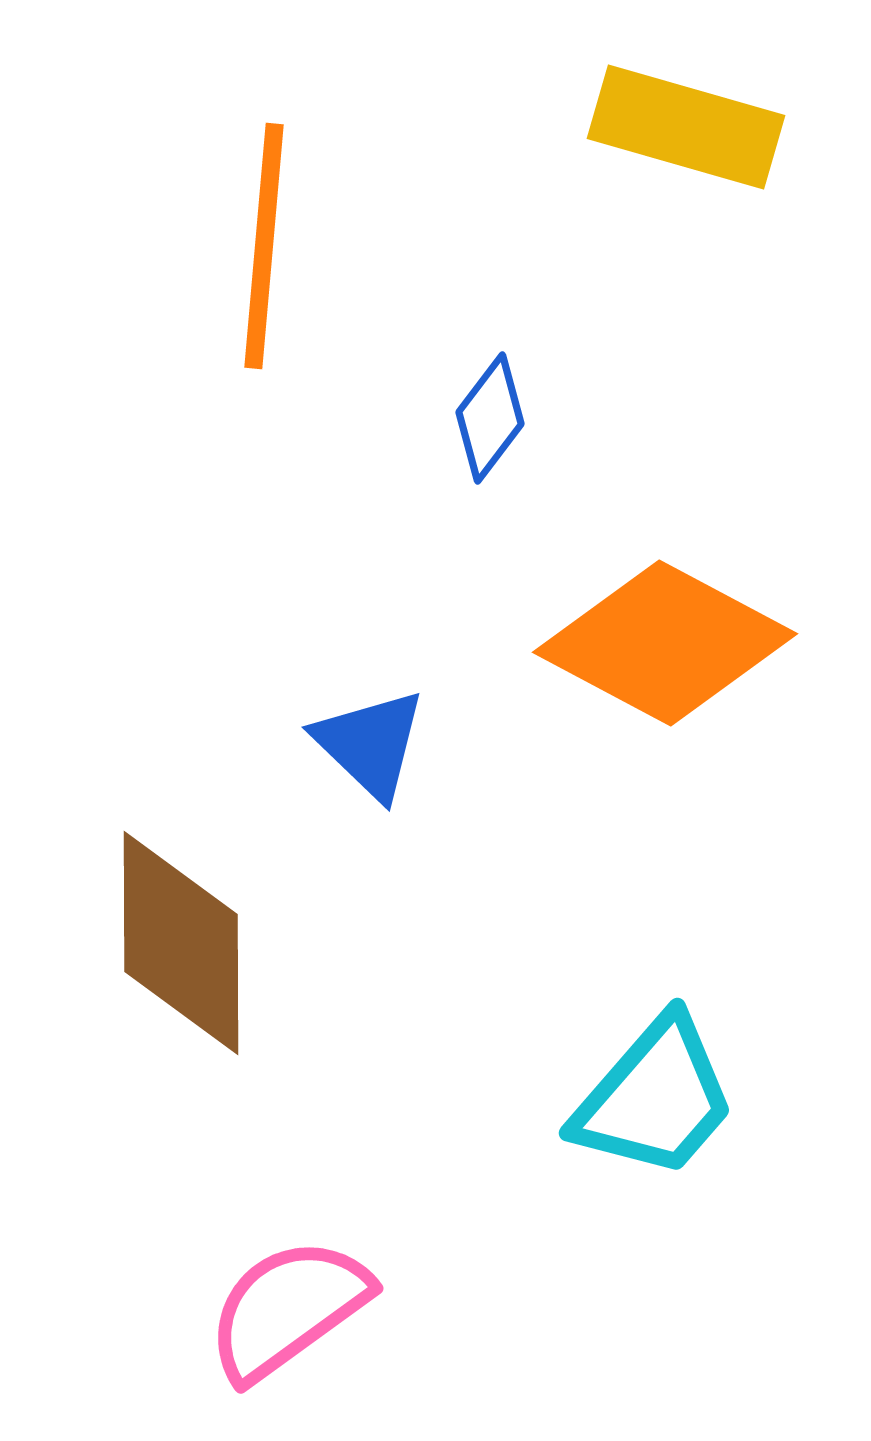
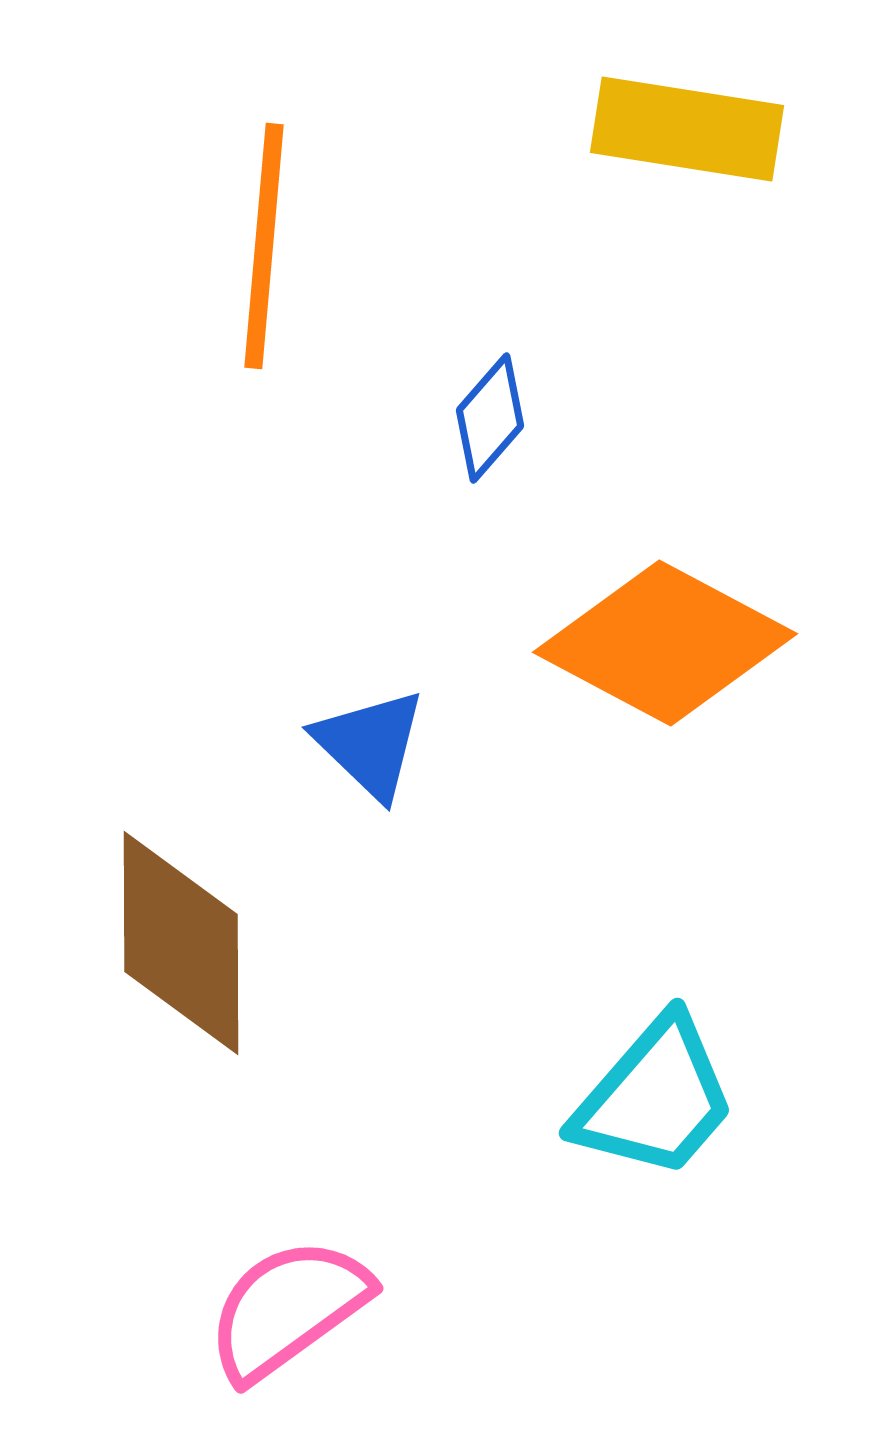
yellow rectangle: moved 1 px right, 2 px down; rotated 7 degrees counterclockwise
blue diamond: rotated 4 degrees clockwise
